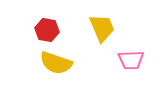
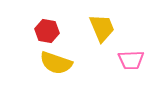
red hexagon: moved 1 px down
